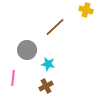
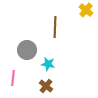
yellow cross: rotated 24 degrees clockwise
brown line: rotated 45 degrees counterclockwise
brown cross: rotated 24 degrees counterclockwise
